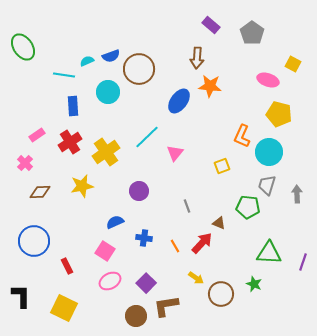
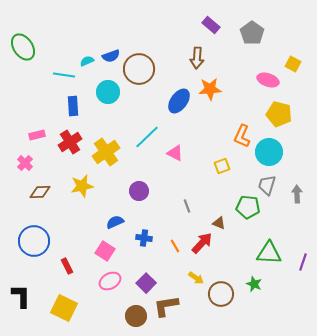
orange star at (210, 86): moved 3 px down; rotated 10 degrees counterclockwise
pink rectangle at (37, 135): rotated 21 degrees clockwise
pink triangle at (175, 153): rotated 42 degrees counterclockwise
